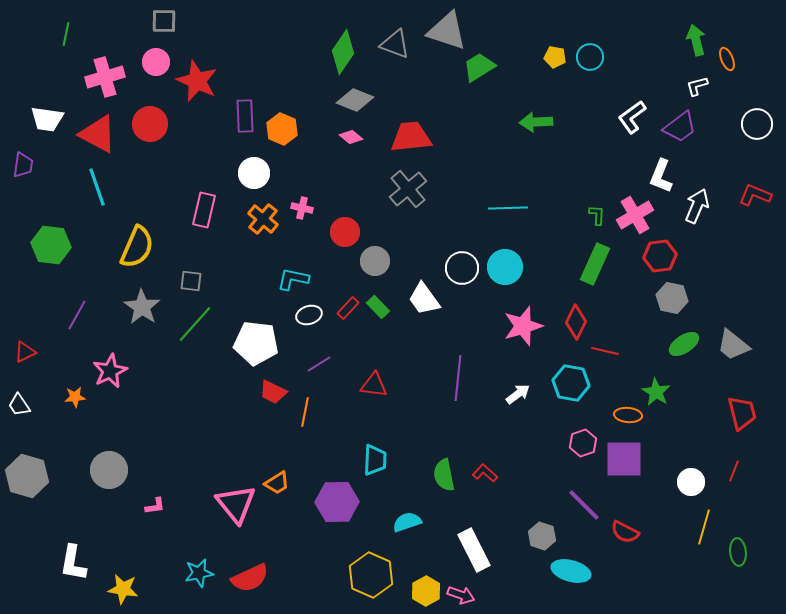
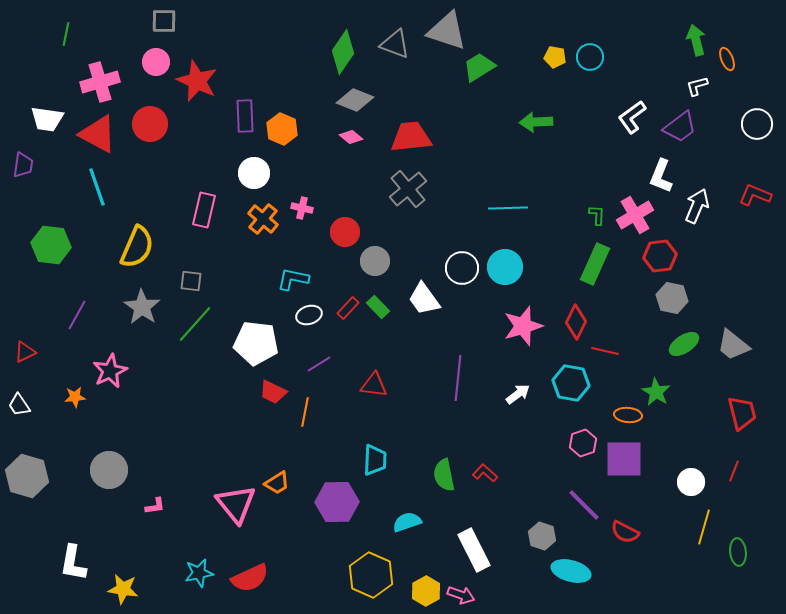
pink cross at (105, 77): moved 5 px left, 5 px down
